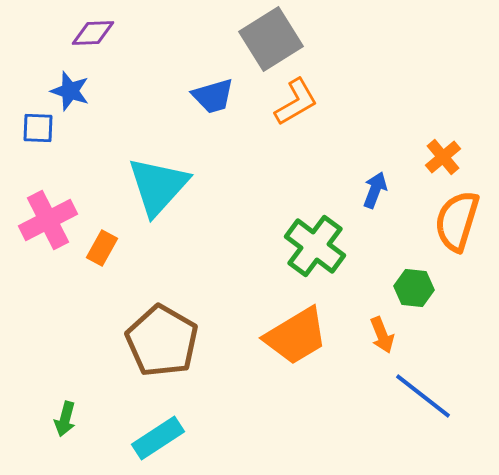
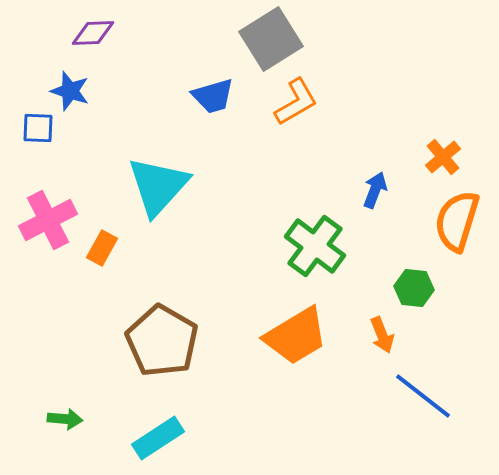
green arrow: rotated 100 degrees counterclockwise
